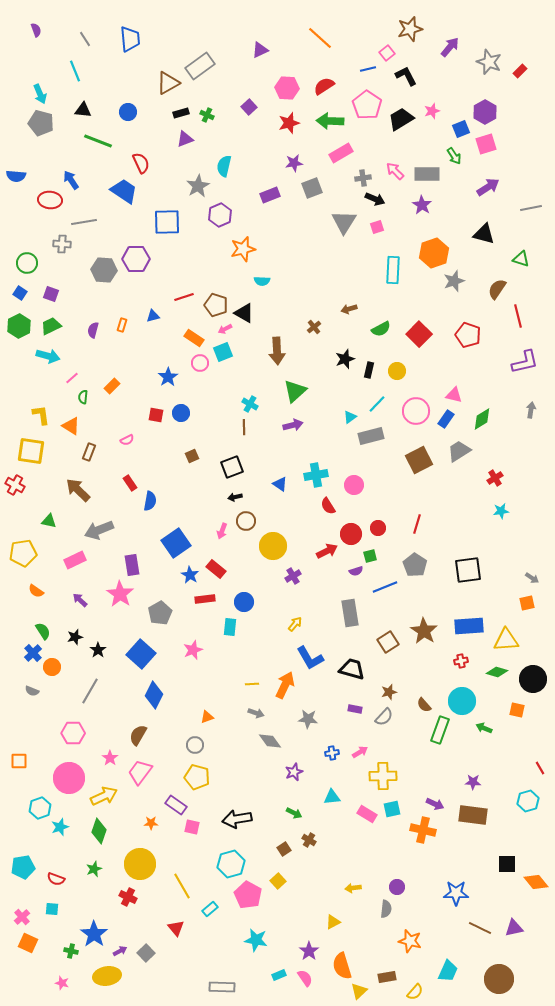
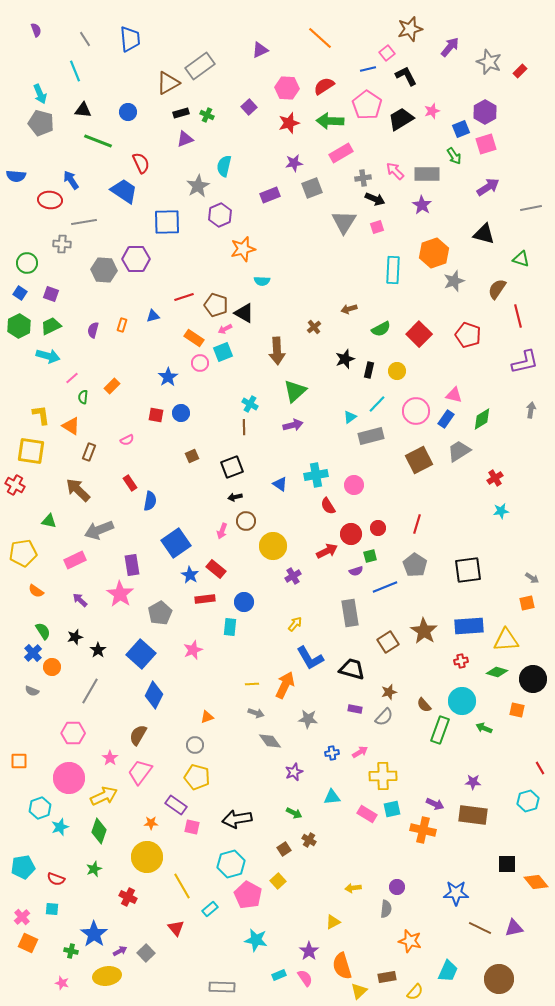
yellow circle at (140, 864): moved 7 px right, 7 px up
